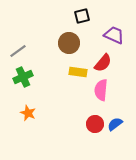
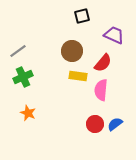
brown circle: moved 3 px right, 8 px down
yellow rectangle: moved 4 px down
